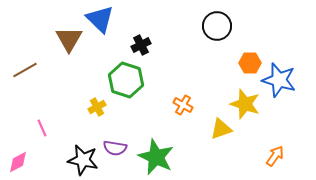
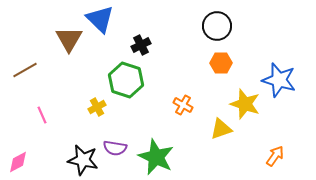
orange hexagon: moved 29 px left
pink line: moved 13 px up
